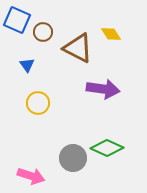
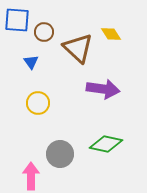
blue square: rotated 20 degrees counterclockwise
brown circle: moved 1 px right
brown triangle: rotated 16 degrees clockwise
blue triangle: moved 4 px right, 3 px up
green diamond: moved 1 px left, 4 px up; rotated 12 degrees counterclockwise
gray circle: moved 13 px left, 4 px up
pink arrow: rotated 108 degrees counterclockwise
